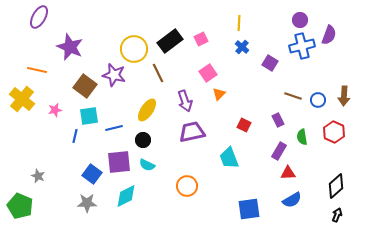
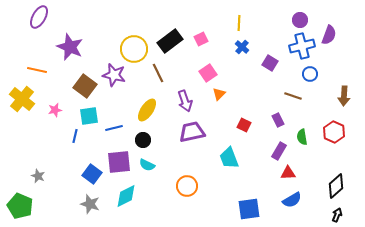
blue circle at (318, 100): moved 8 px left, 26 px up
gray star at (87, 203): moved 3 px right, 1 px down; rotated 18 degrees clockwise
